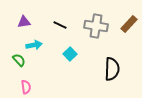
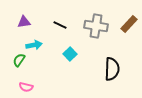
green semicircle: rotated 104 degrees counterclockwise
pink semicircle: rotated 112 degrees clockwise
